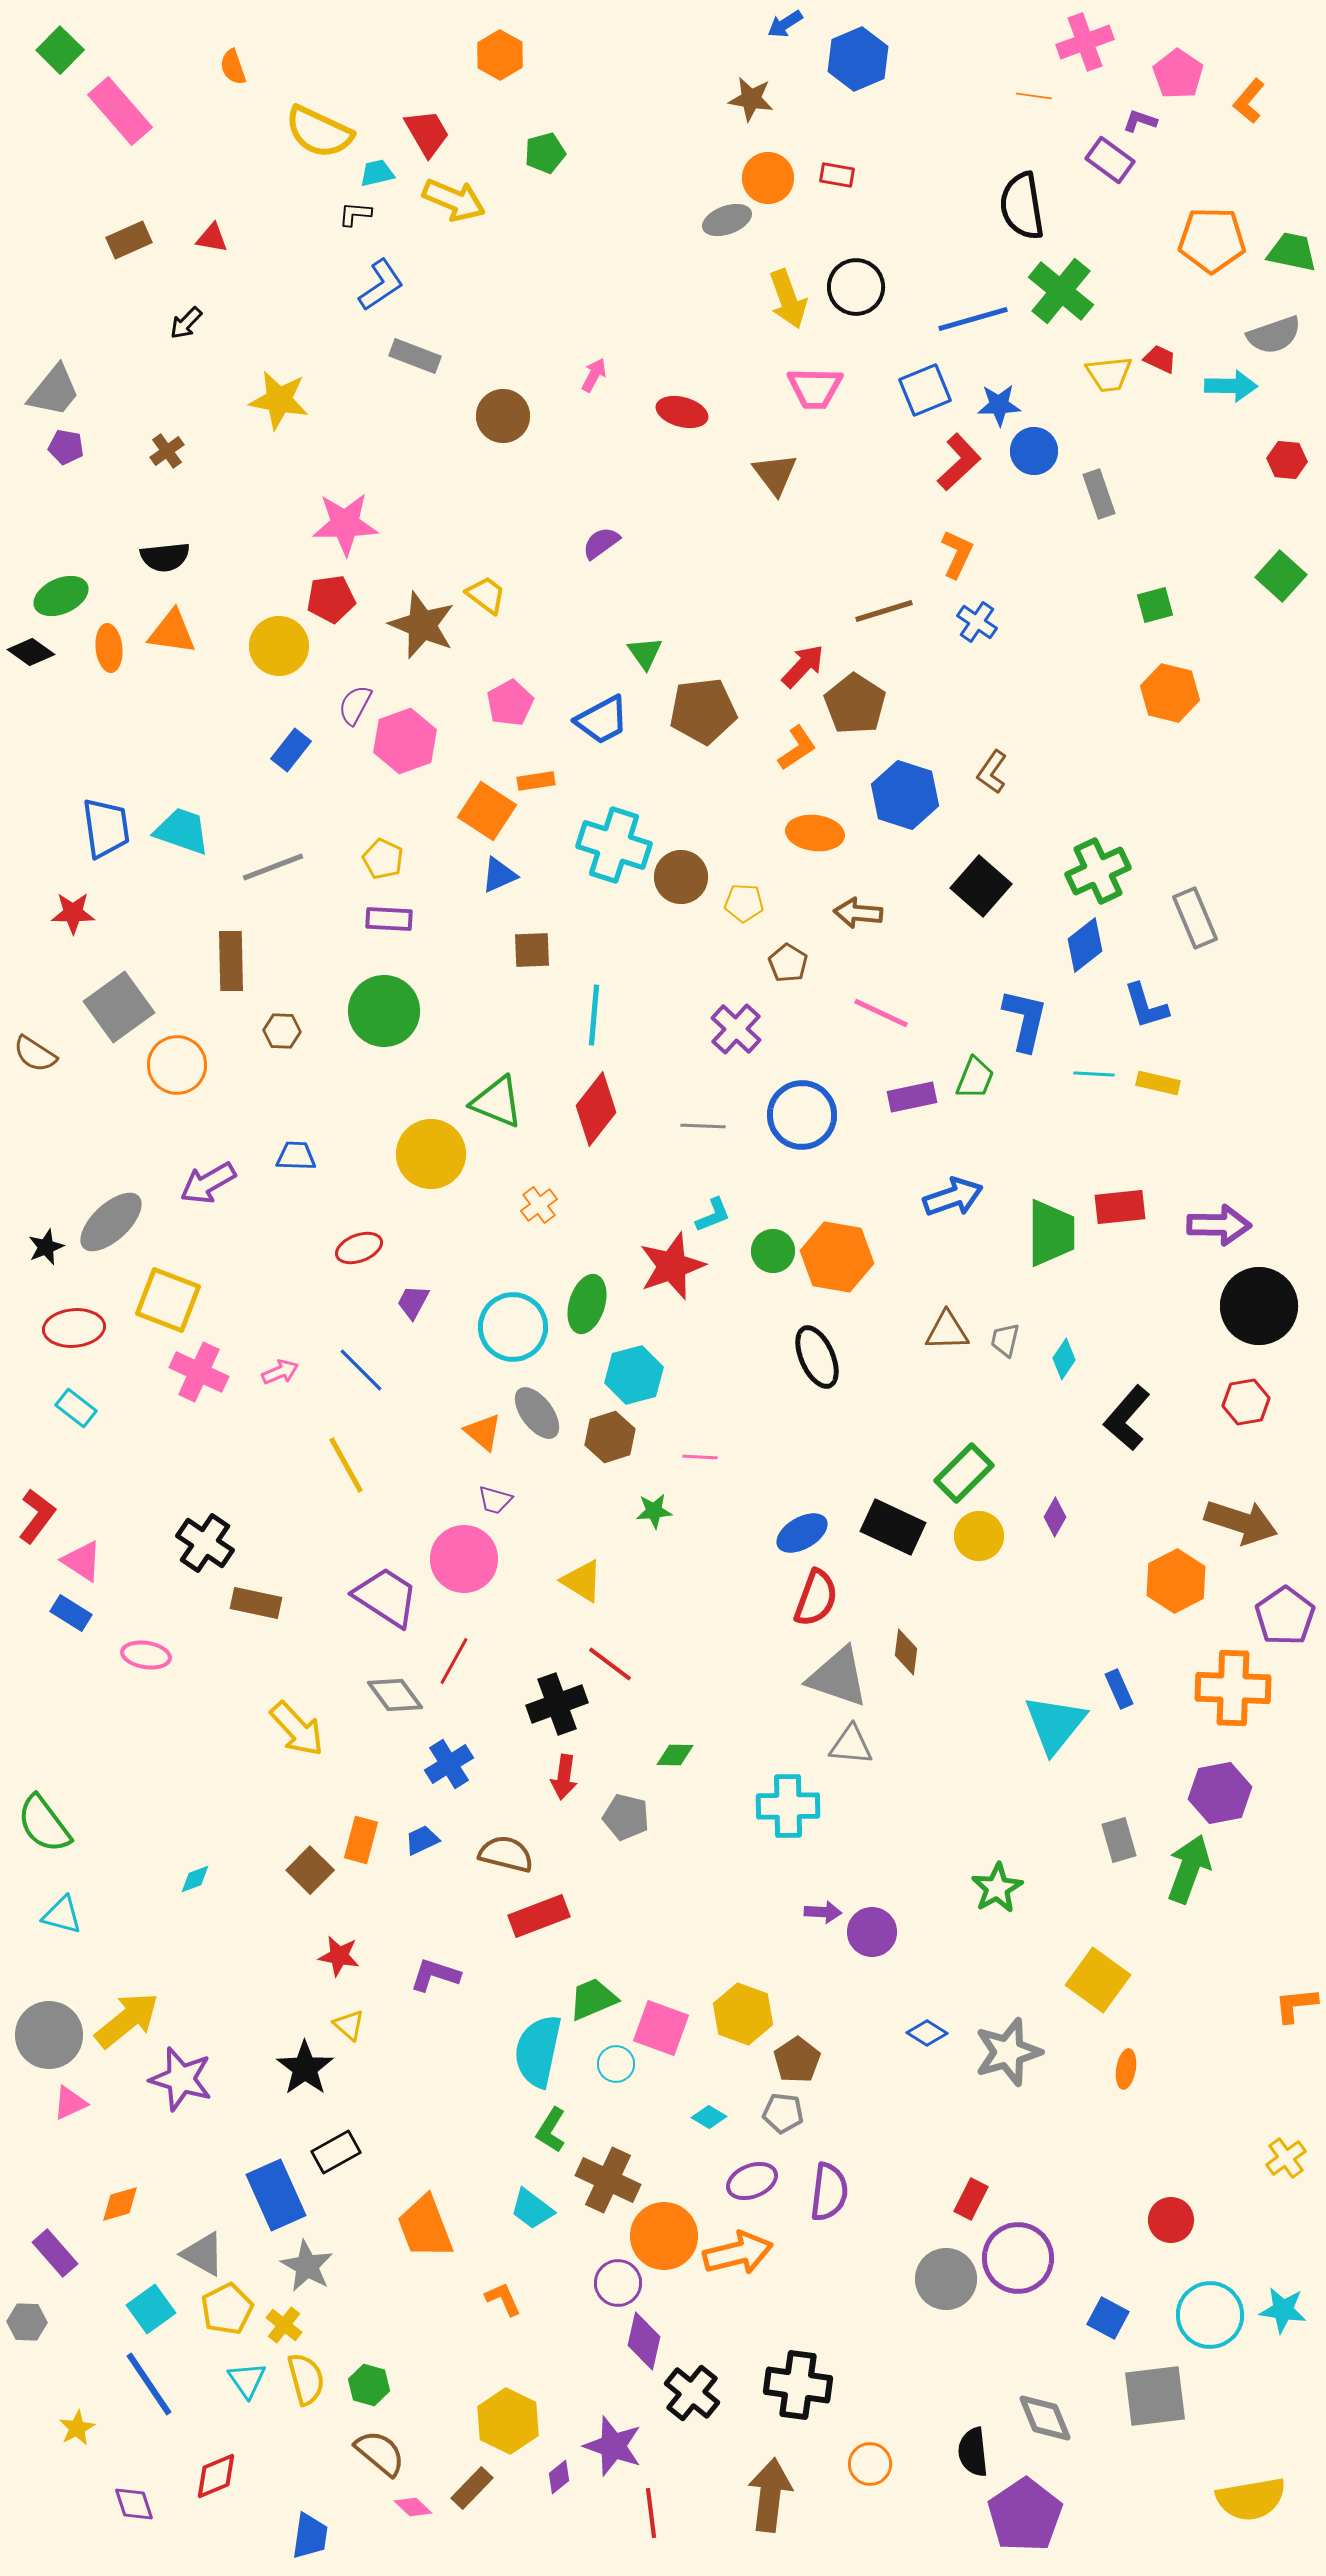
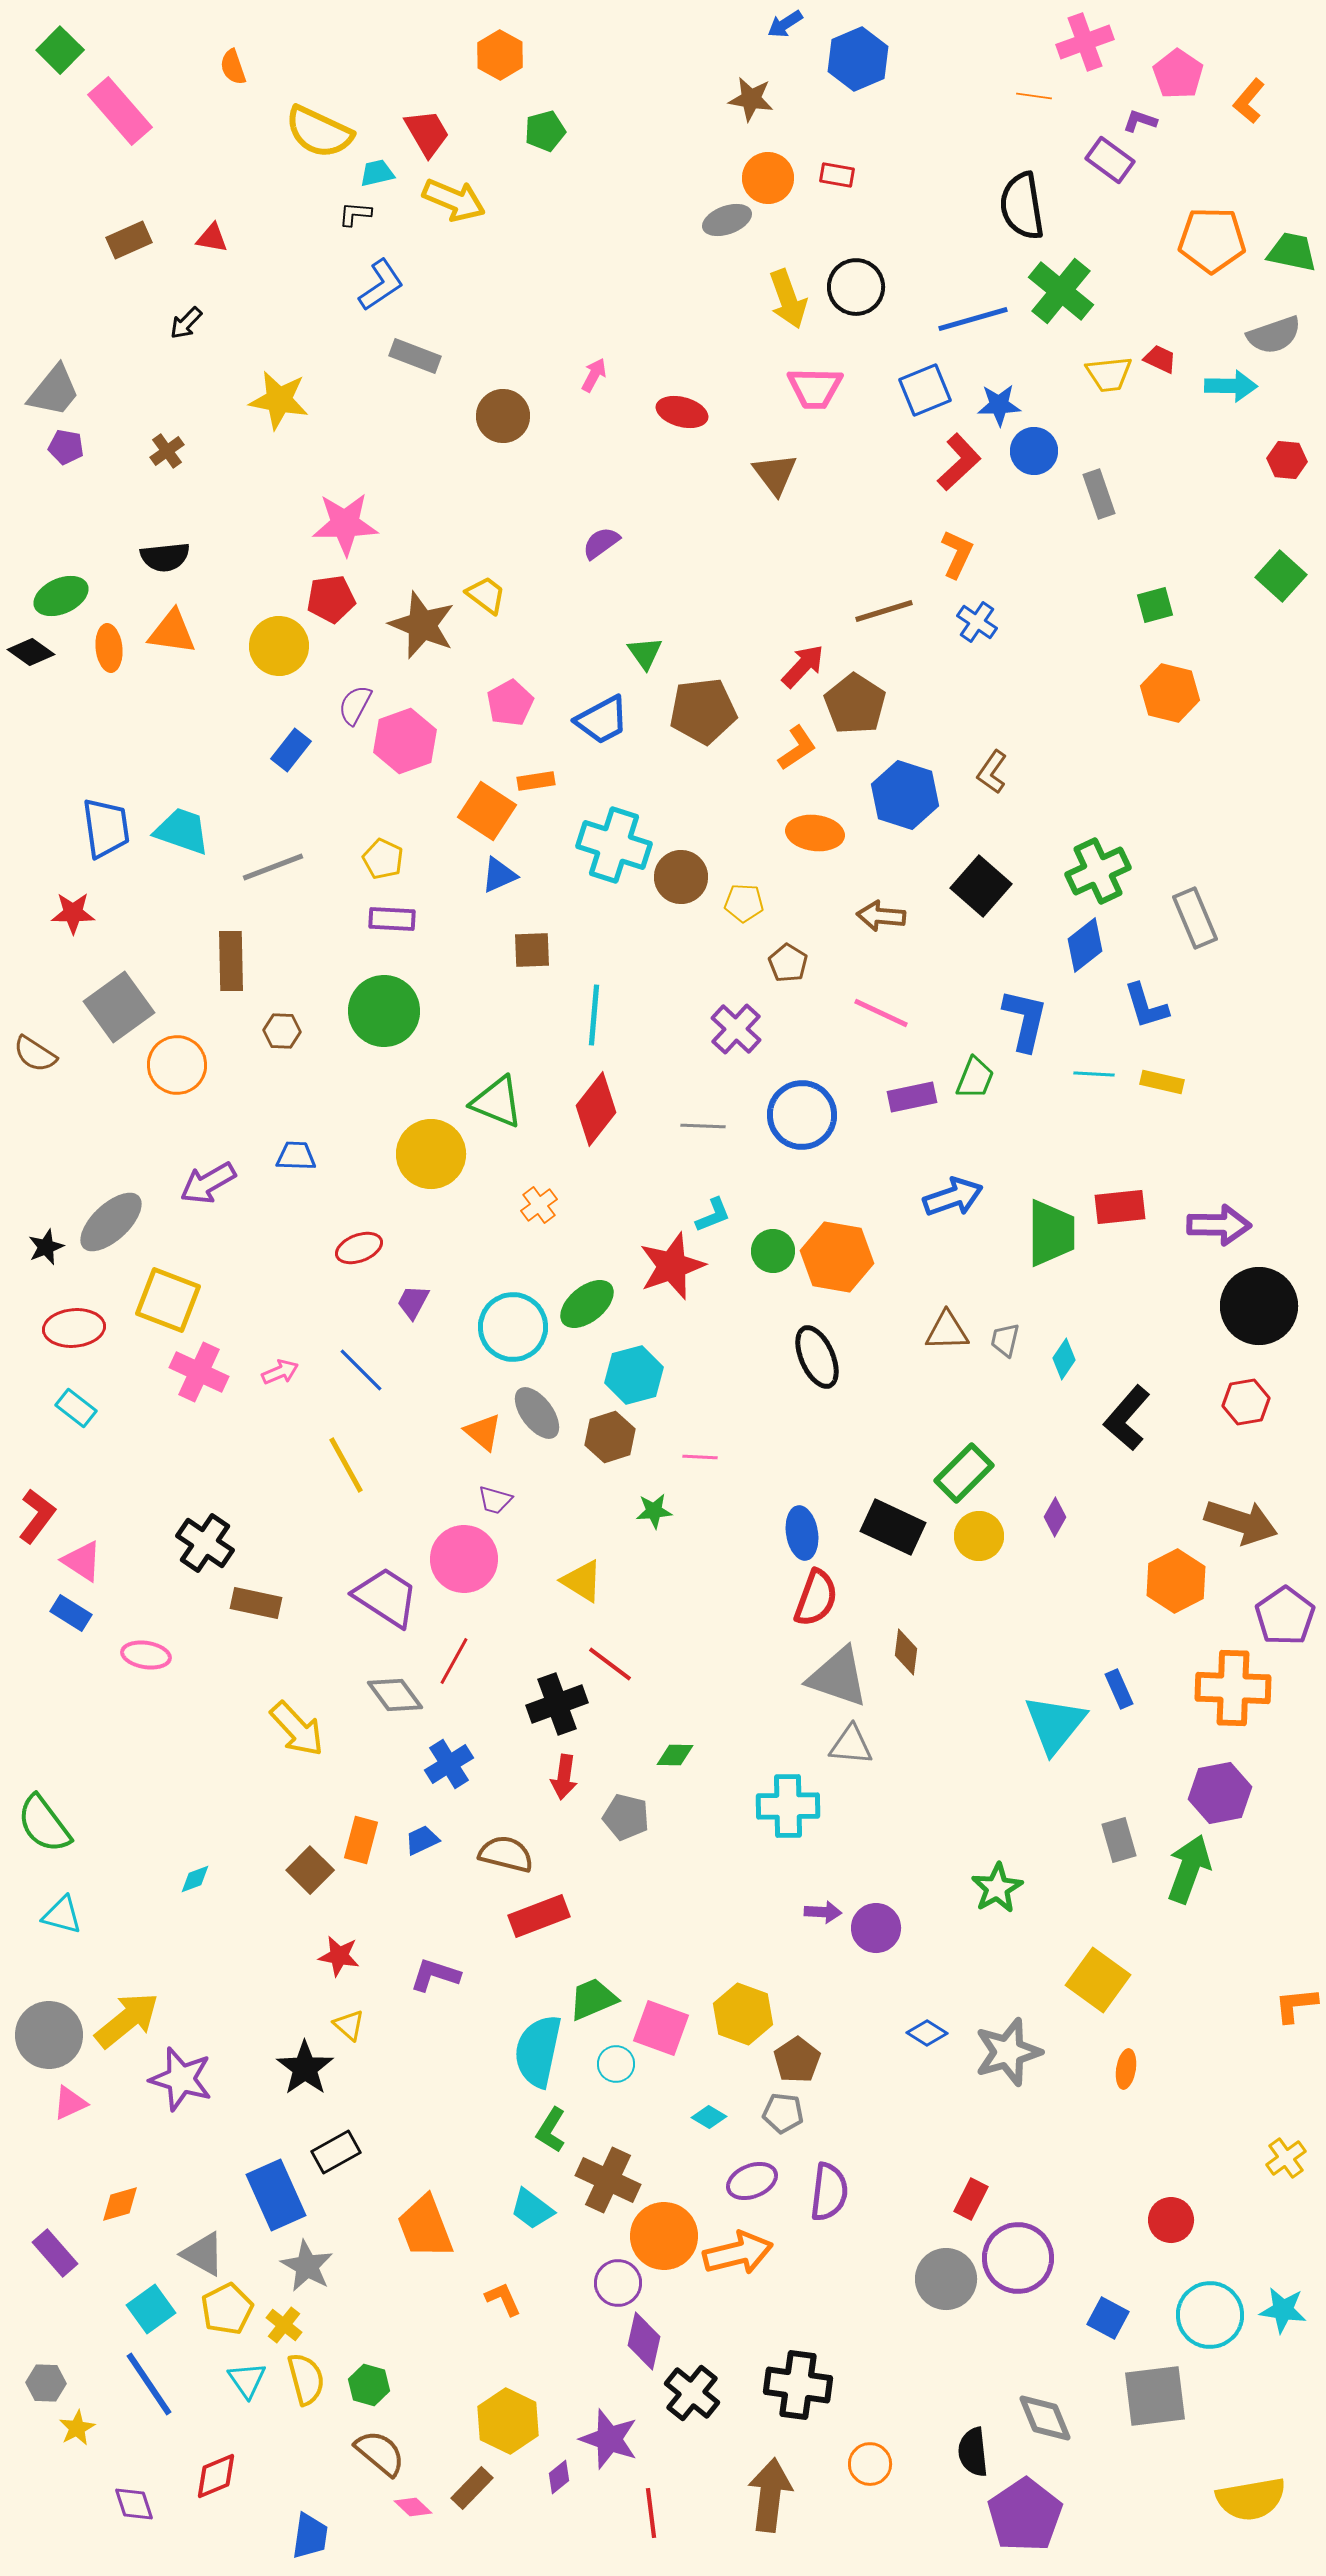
green pentagon at (545, 153): moved 22 px up
brown arrow at (858, 913): moved 23 px right, 3 px down
purple rectangle at (389, 919): moved 3 px right
yellow rectangle at (1158, 1083): moved 4 px right, 1 px up
green ellipse at (587, 1304): rotated 34 degrees clockwise
blue ellipse at (802, 1533): rotated 69 degrees counterclockwise
purple circle at (872, 1932): moved 4 px right, 4 px up
gray hexagon at (27, 2322): moved 19 px right, 61 px down
purple star at (613, 2446): moved 4 px left, 7 px up
